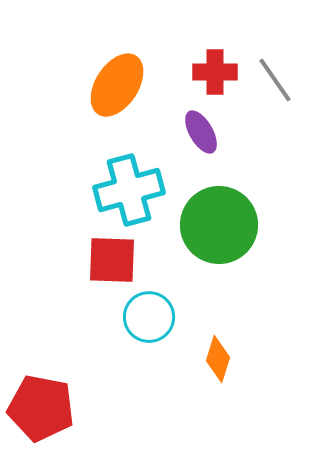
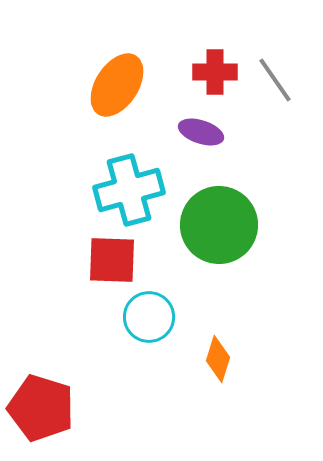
purple ellipse: rotated 42 degrees counterclockwise
red pentagon: rotated 6 degrees clockwise
